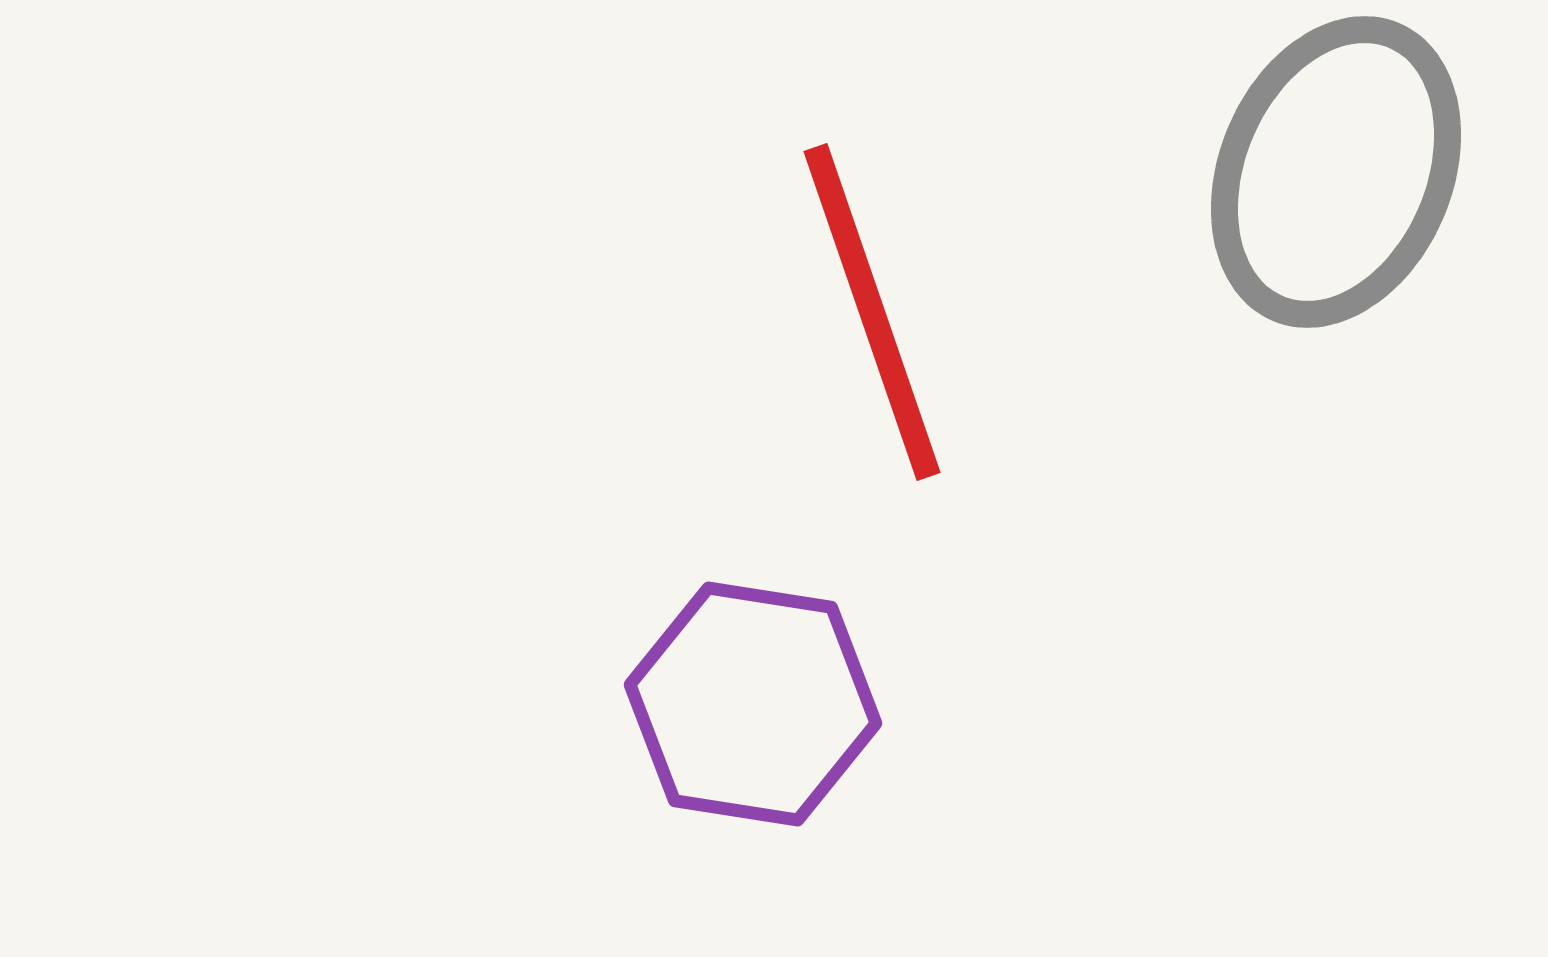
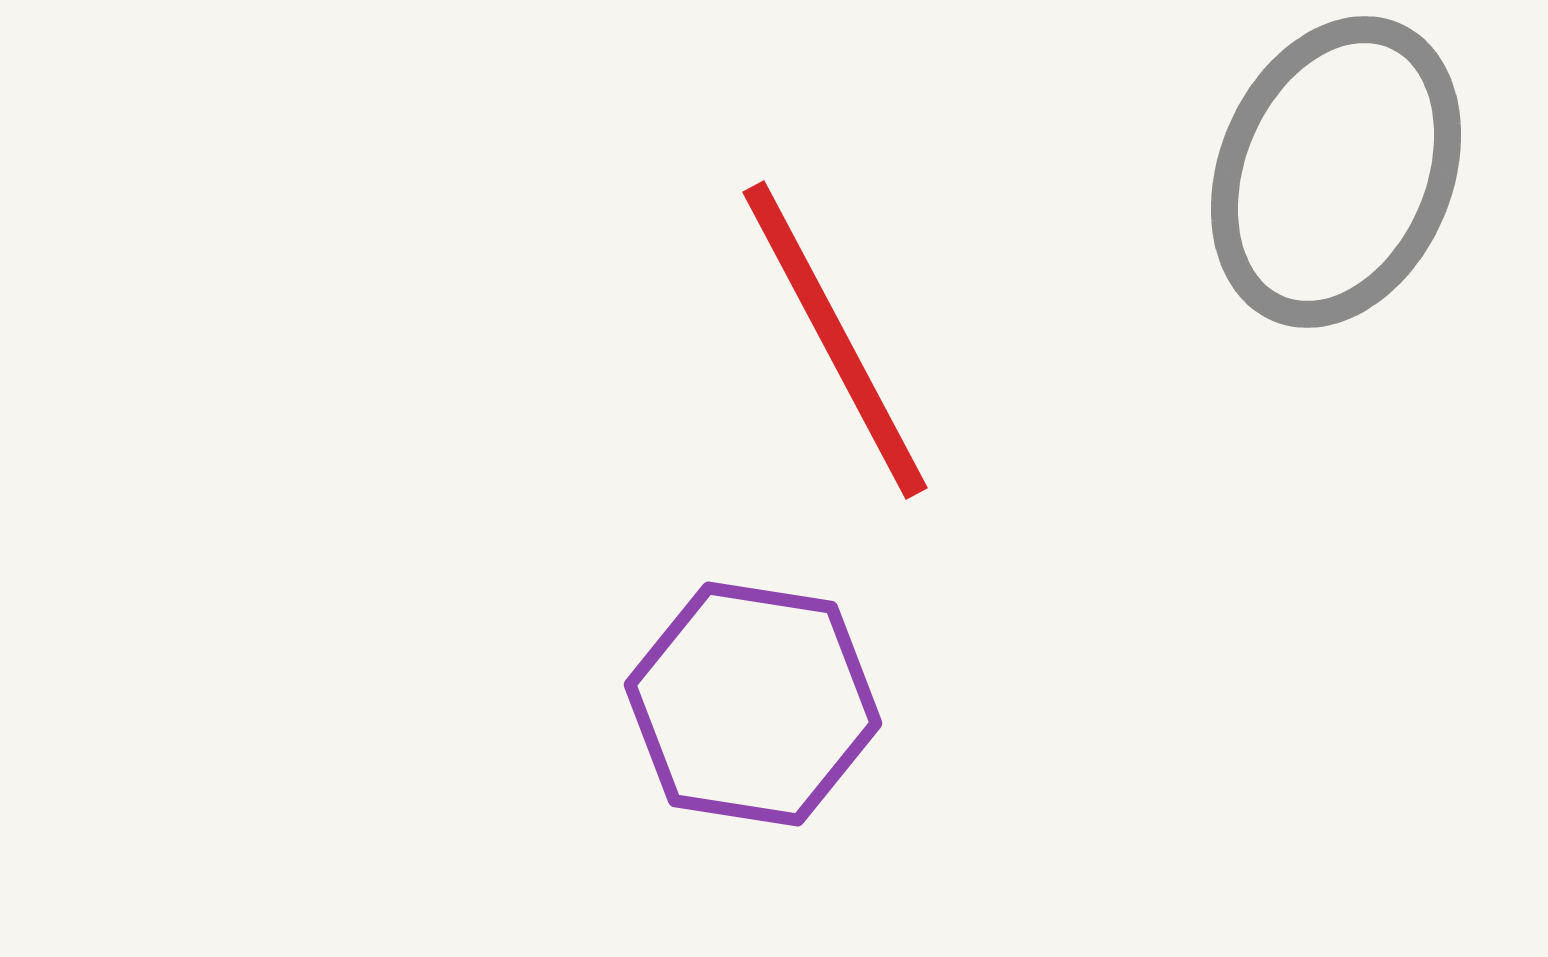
red line: moved 37 px left, 28 px down; rotated 9 degrees counterclockwise
